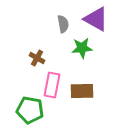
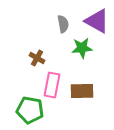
purple triangle: moved 1 px right, 2 px down
